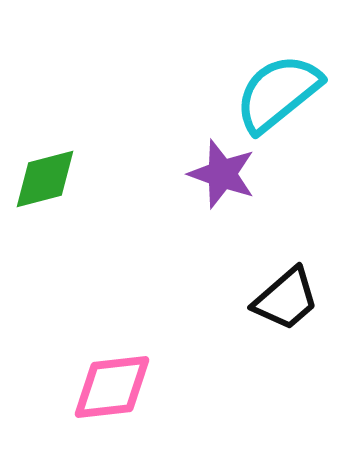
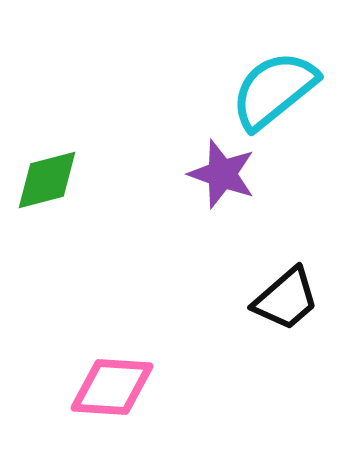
cyan semicircle: moved 4 px left, 3 px up
green diamond: moved 2 px right, 1 px down
pink diamond: rotated 10 degrees clockwise
